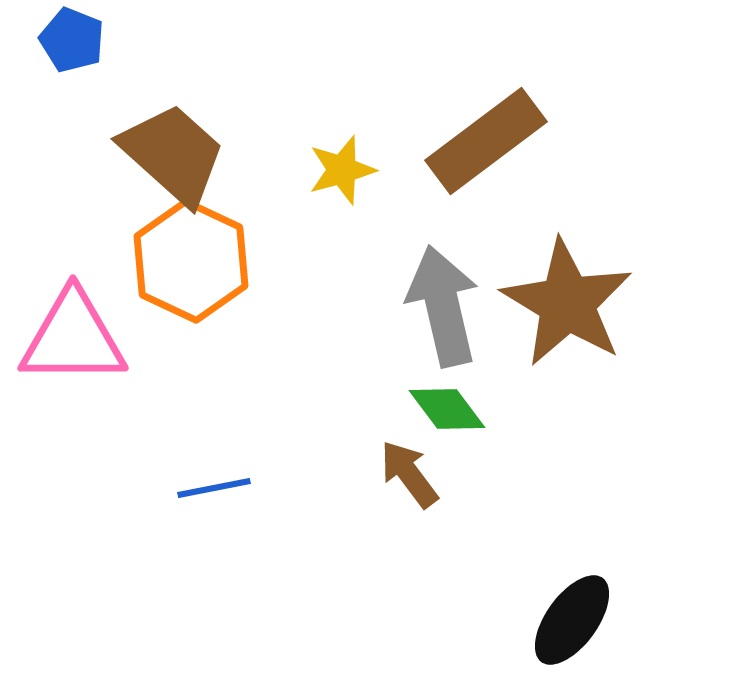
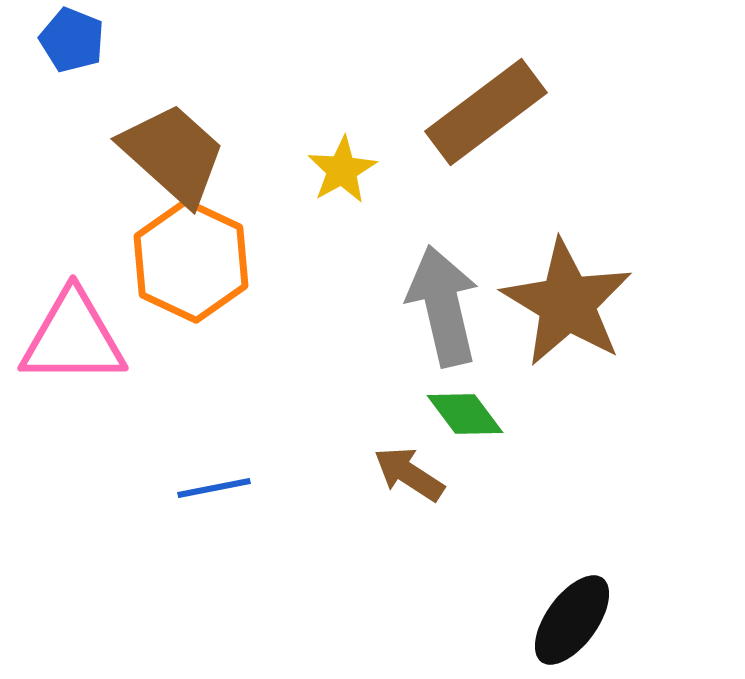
brown rectangle: moved 29 px up
yellow star: rotated 14 degrees counterclockwise
green diamond: moved 18 px right, 5 px down
brown arrow: rotated 20 degrees counterclockwise
